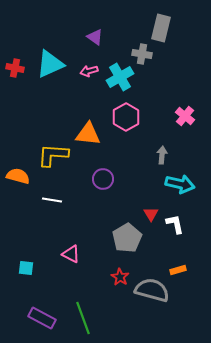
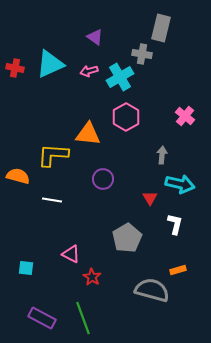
red triangle: moved 1 px left, 16 px up
white L-shape: rotated 25 degrees clockwise
red star: moved 28 px left
